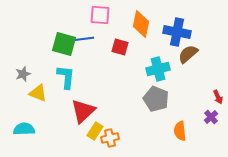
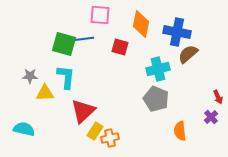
gray star: moved 7 px right, 2 px down; rotated 21 degrees clockwise
yellow triangle: moved 7 px right; rotated 24 degrees counterclockwise
cyan semicircle: rotated 15 degrees clockwise
